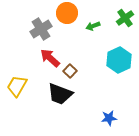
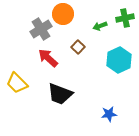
orange circle: moved 4 px left, 1 px down
green cross: rotated 24 degrees clockwise
green arrow: moved 7 px right
red arrow: moved 2 px left
brown square: moved 8 px right, 24 px up
yellow trapezoid: moved 3 px up; rotated 75 degrees counterclockwise
blue star: moved 4 px up
